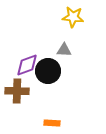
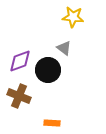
gray triangle: moved 2 px up; rotated 35 degrees clockwise
purple diamond: moved 7 px left, 4 px up
black circle: moved 1 px up
brown cross: moved 2 px right, 5 px down; rotated 20 degrees clockwise
